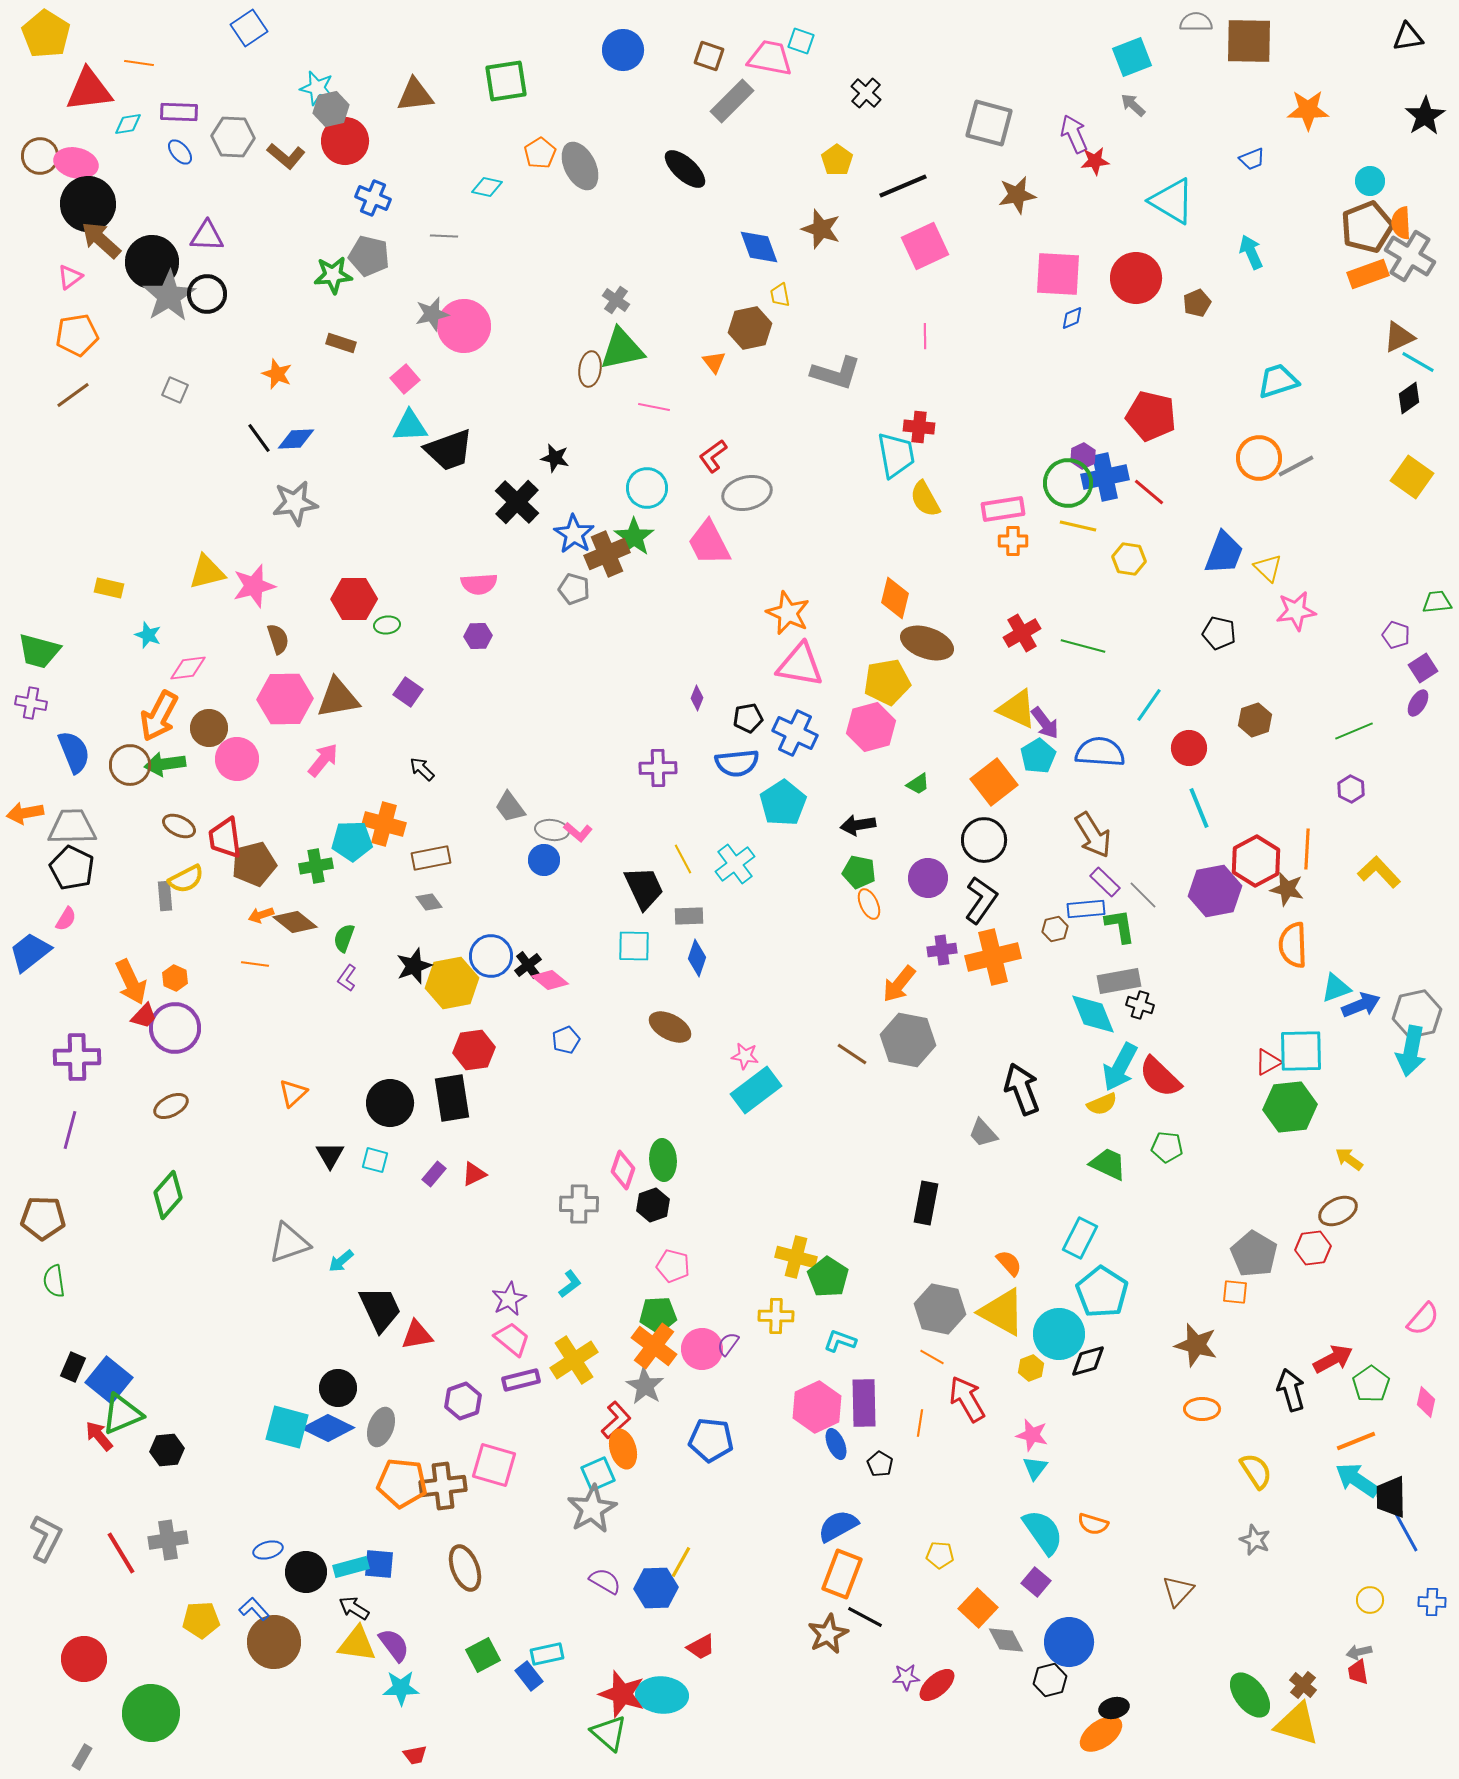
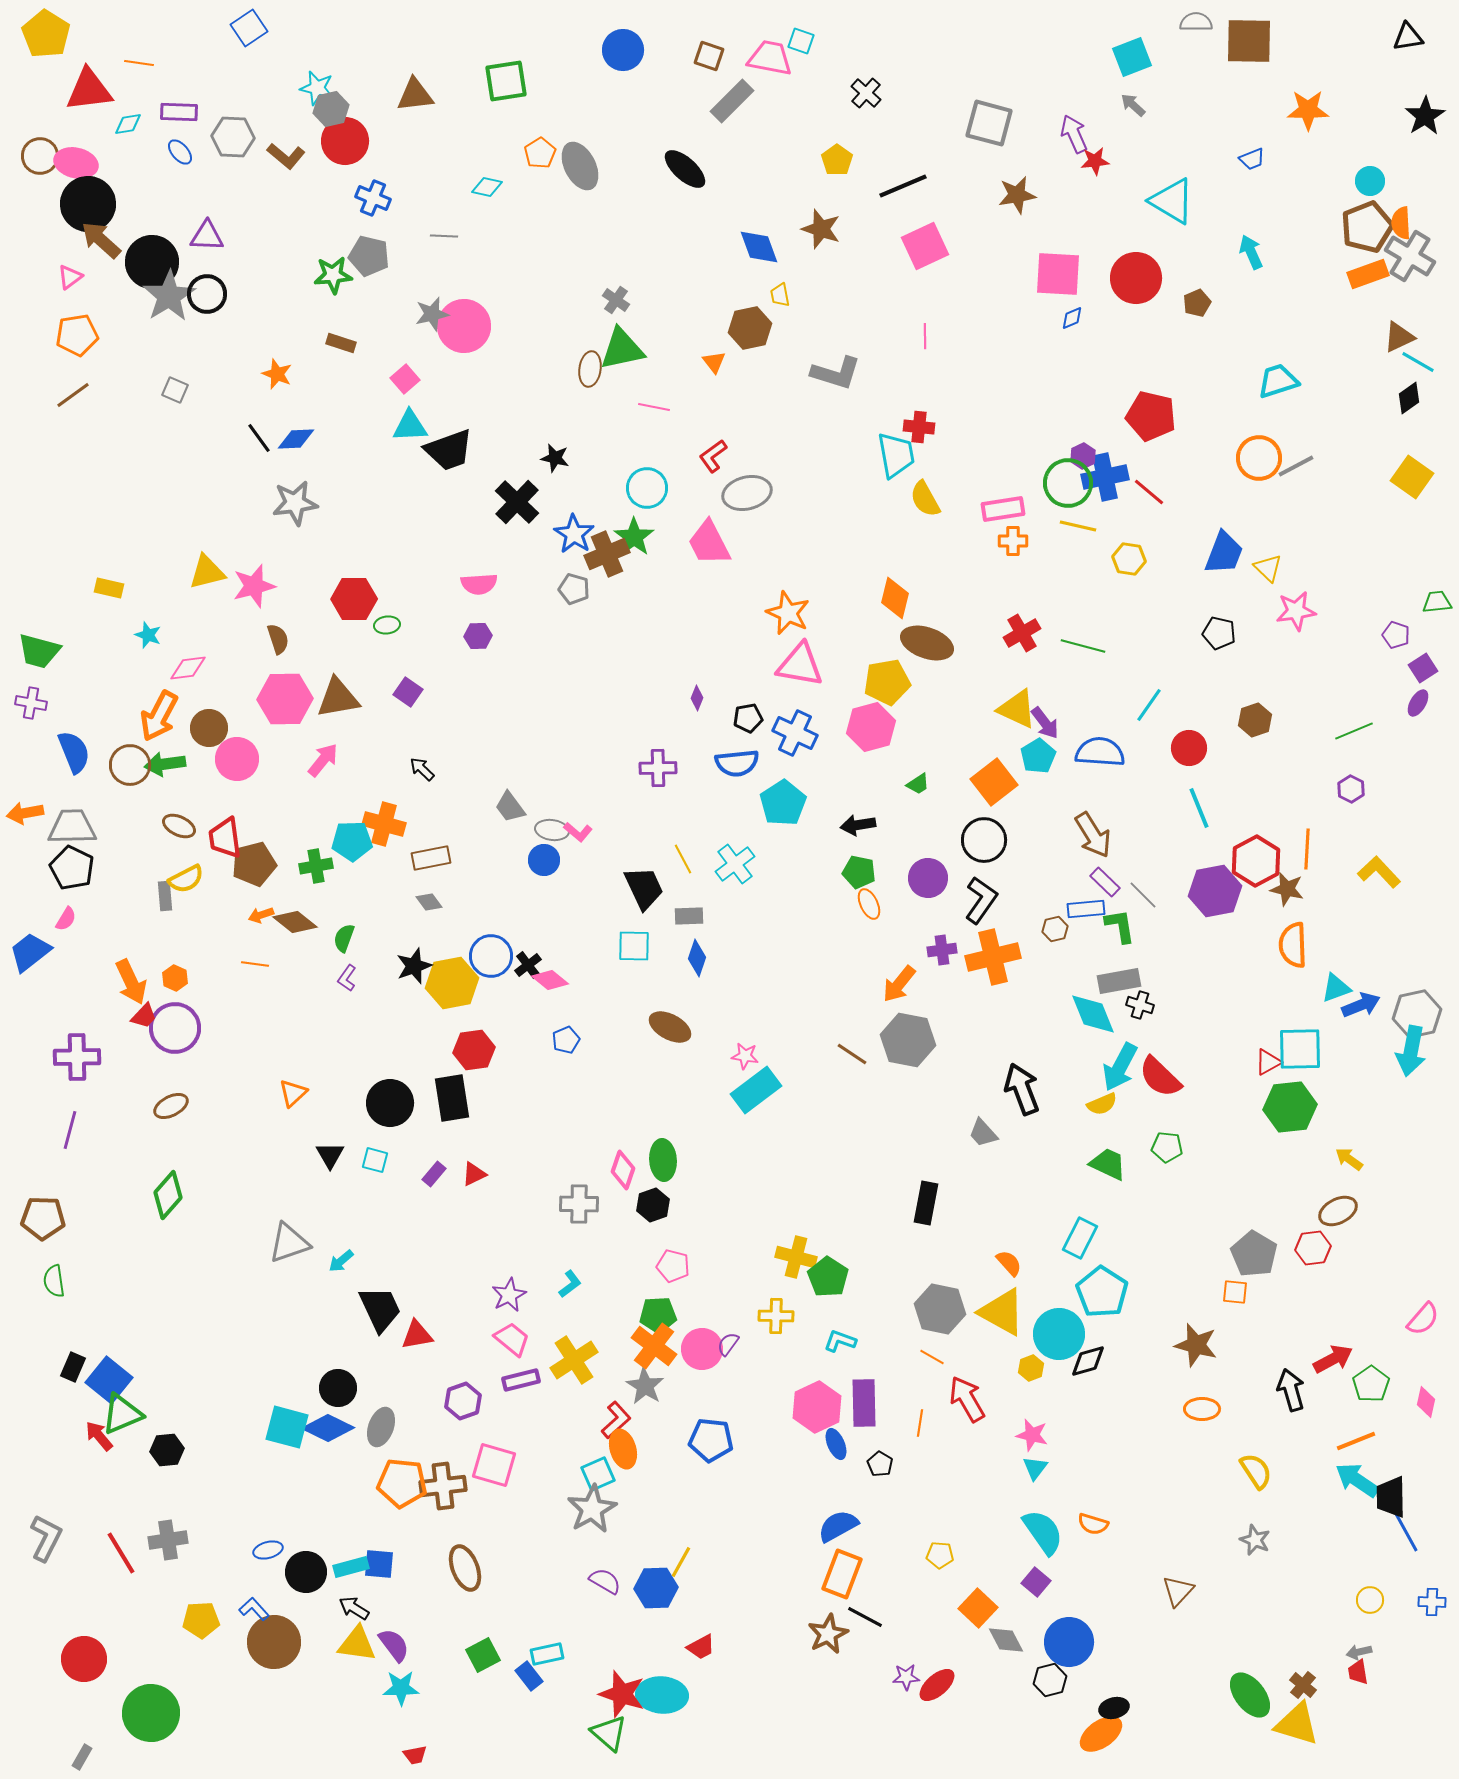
cyan square at (1301, 1051): moved 1 px left, 2 px up
purple star at (509, 1299): moved 4 px up
